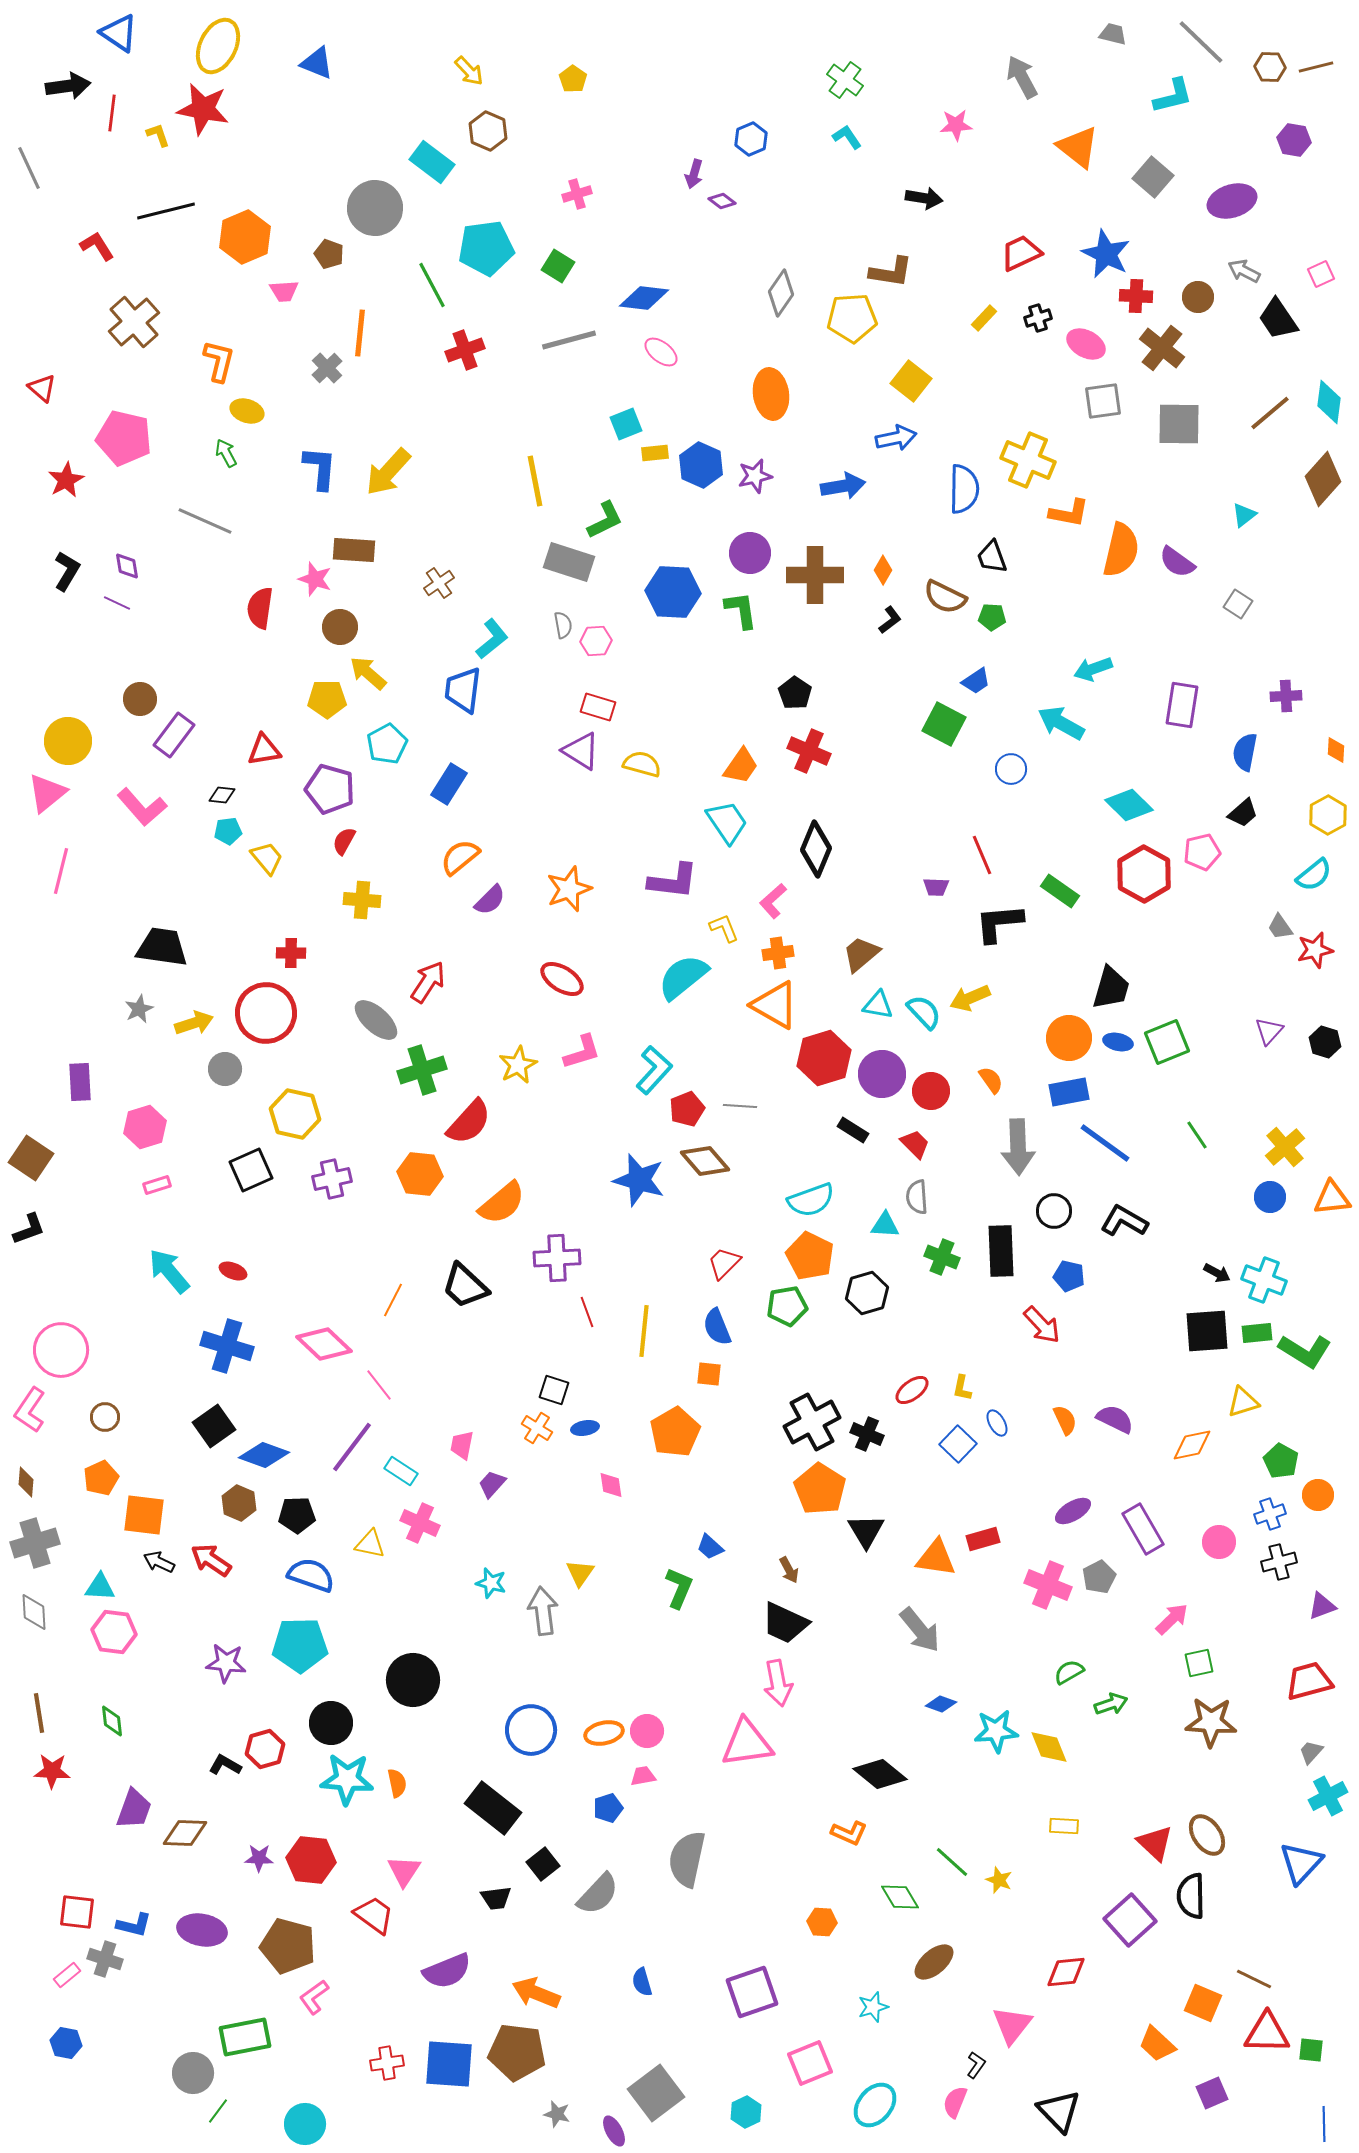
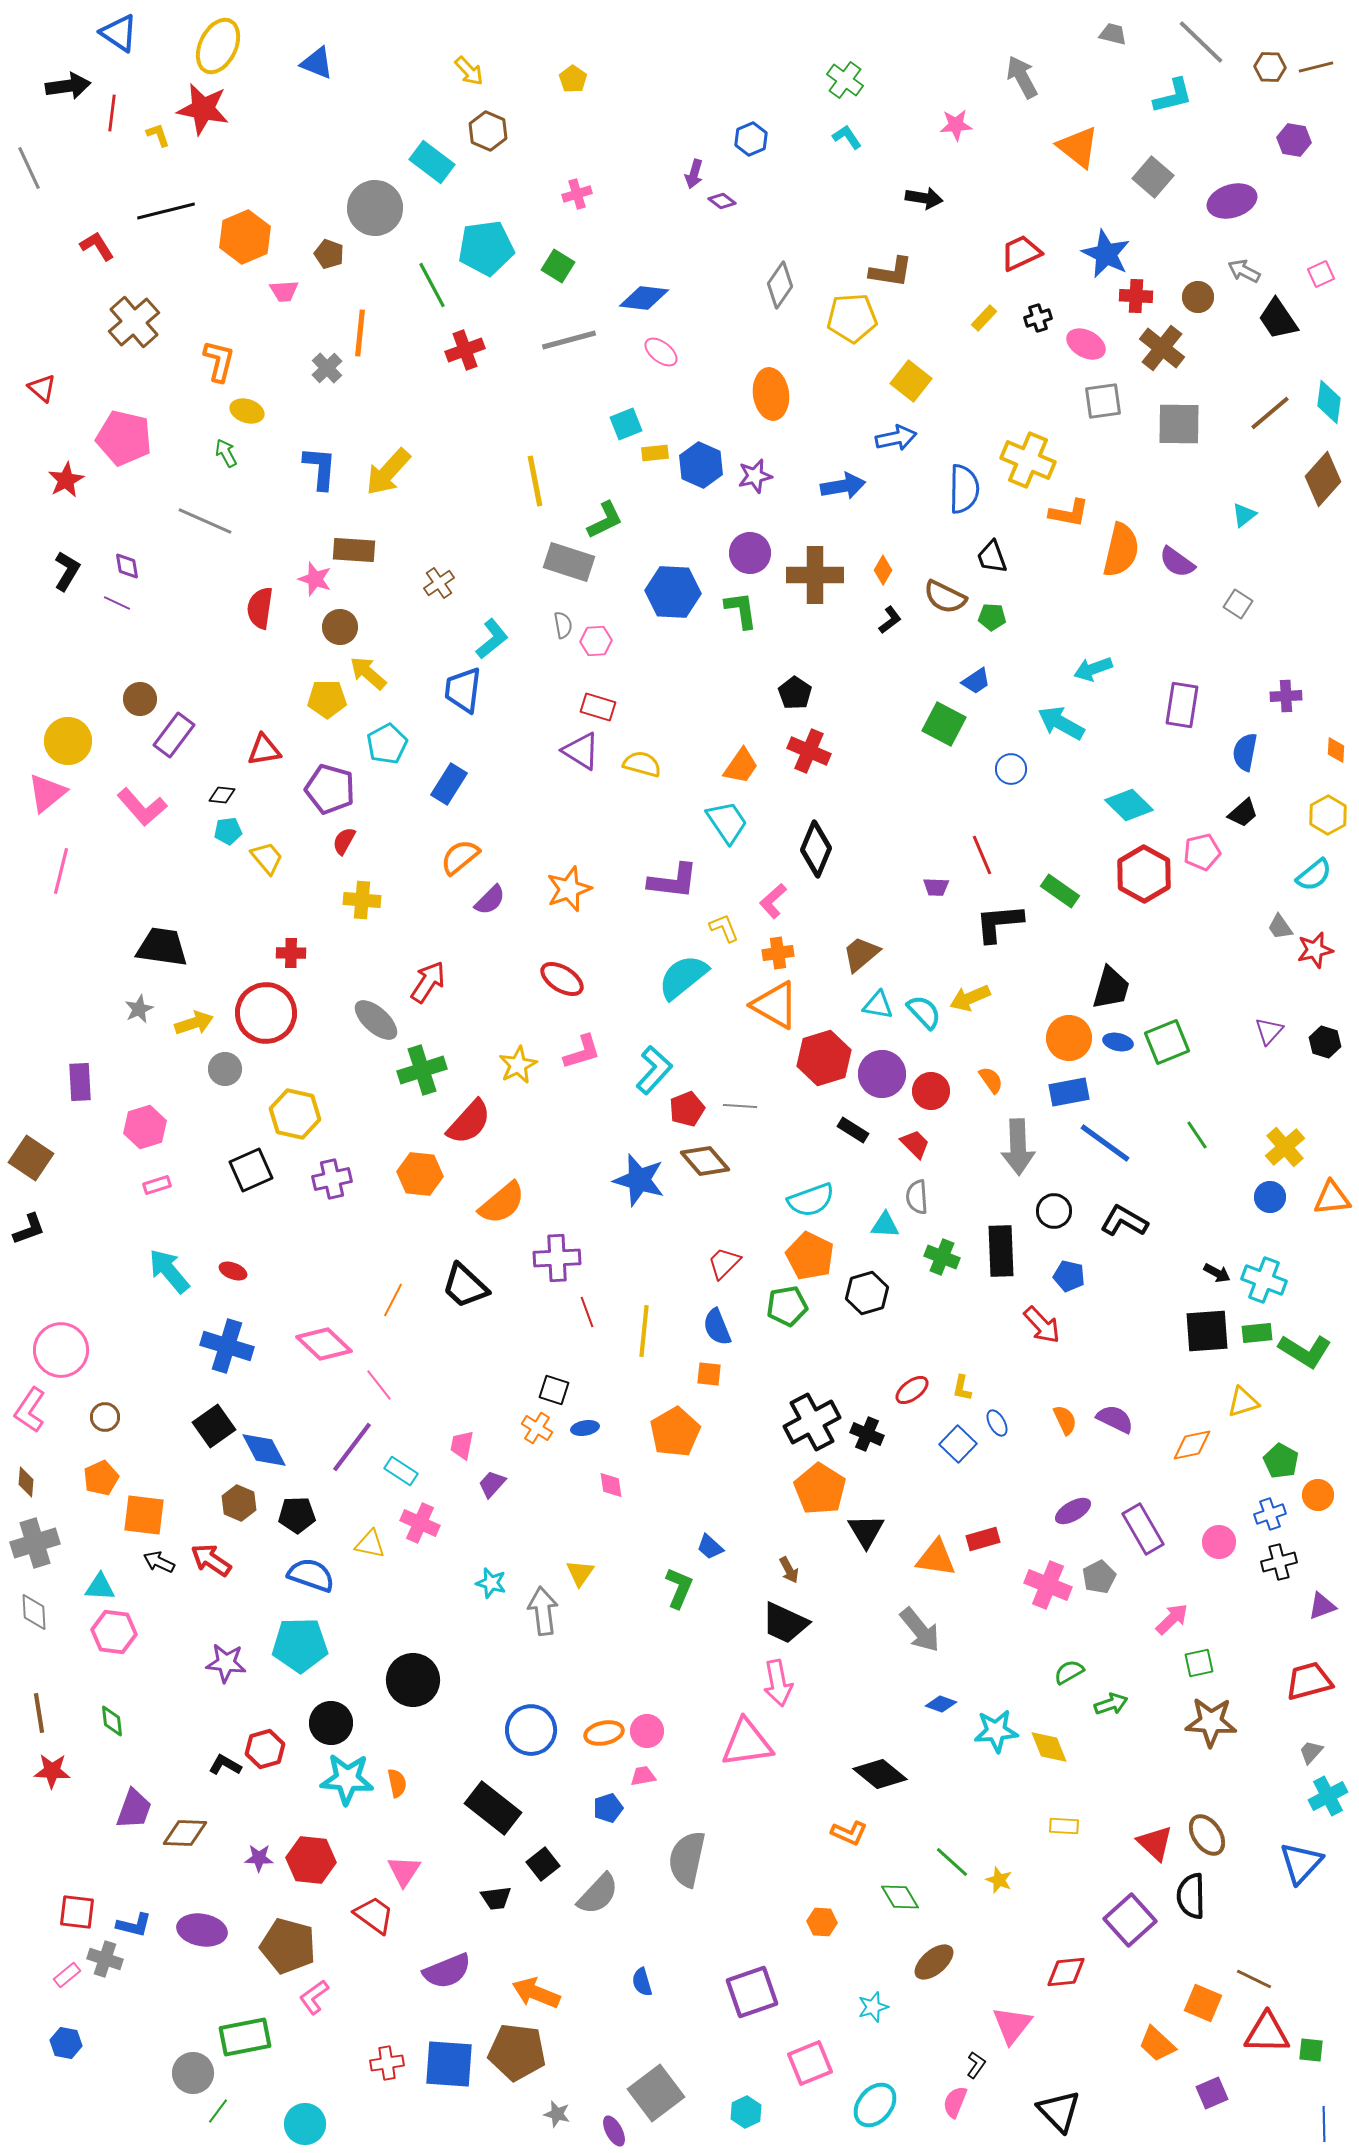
gray diamond at (781, 293): moved 1 px left, 8 px up
blue diamond at (264, 1455): moved 5 px up; rotated 42 degrees clockwise
